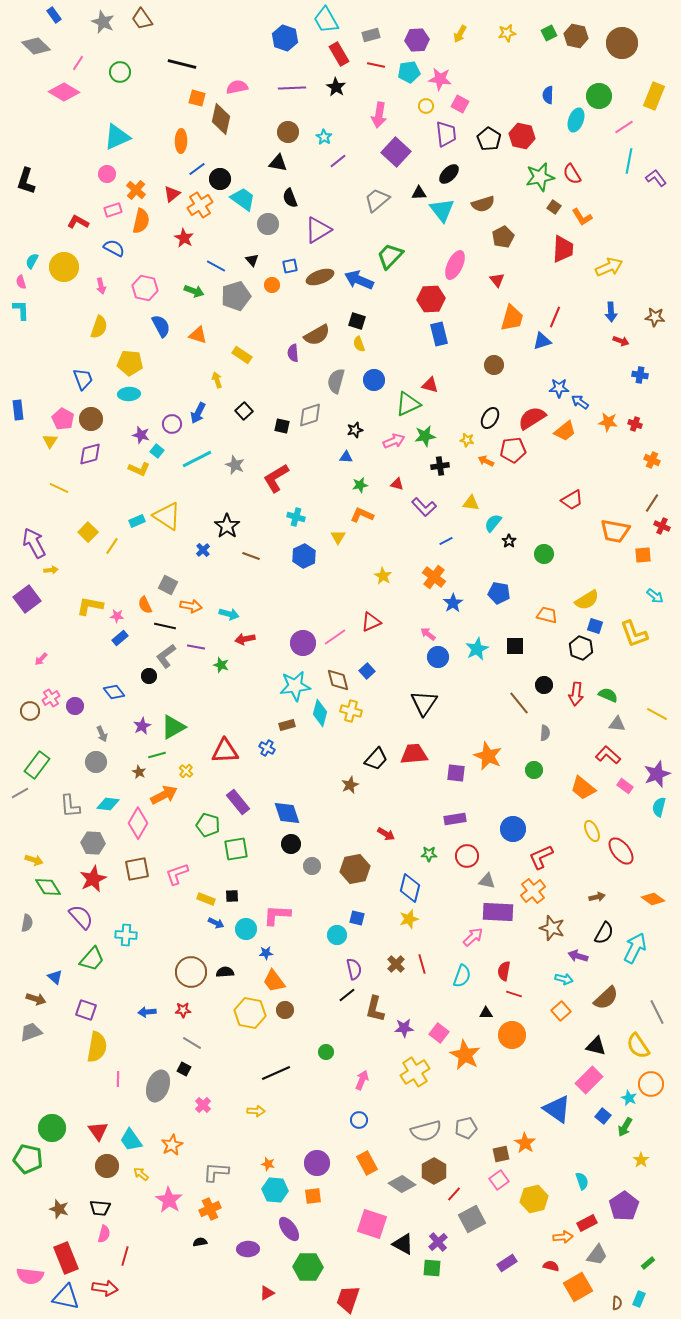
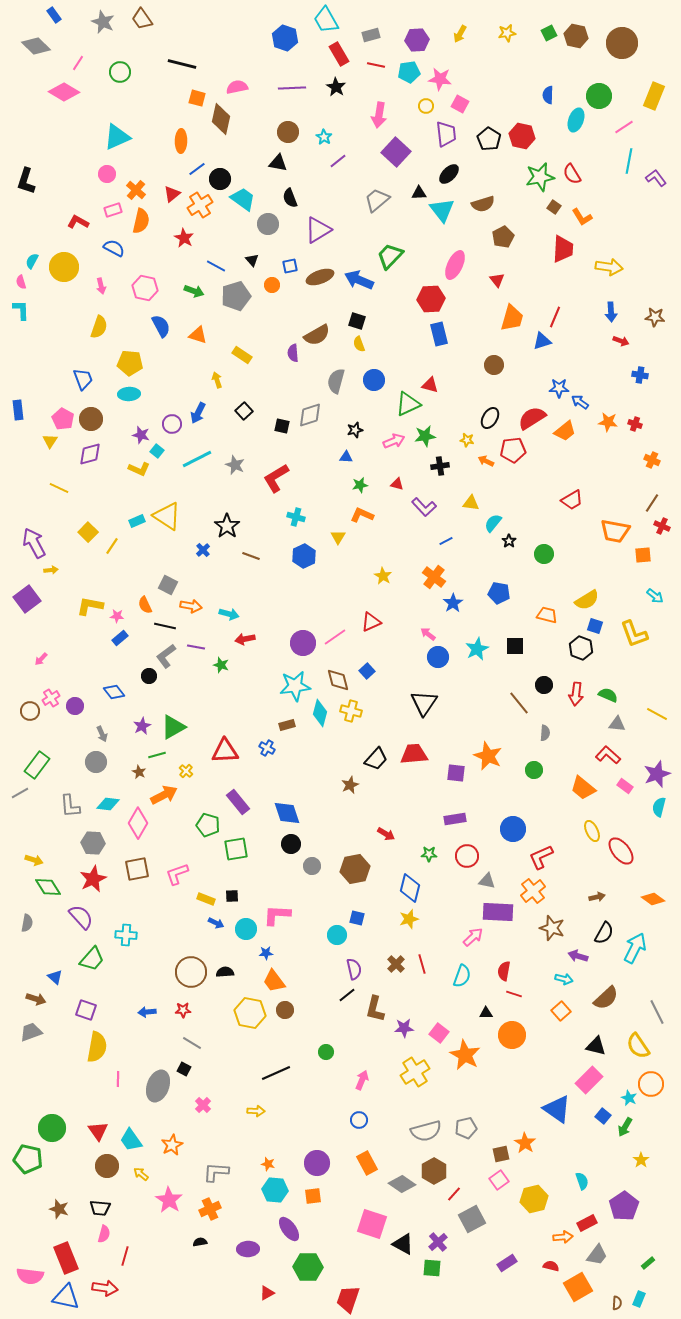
yellow arrow at (609, 267): rotated 32 degrees clockwise
